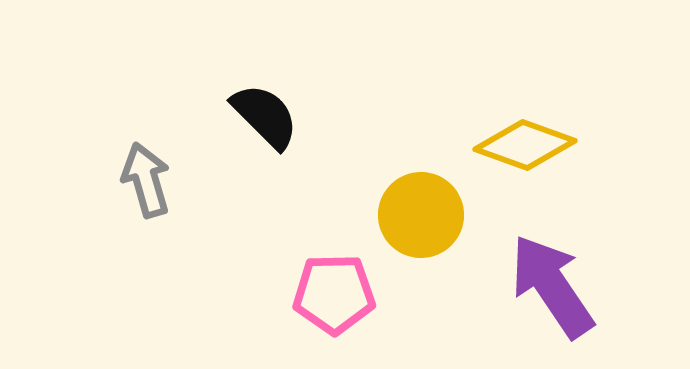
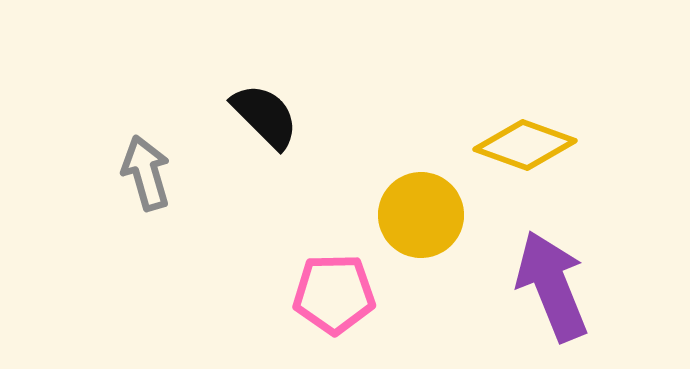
gray arrow: moved 7 px up
purple arrow: rotated 12 degrees clockwise
